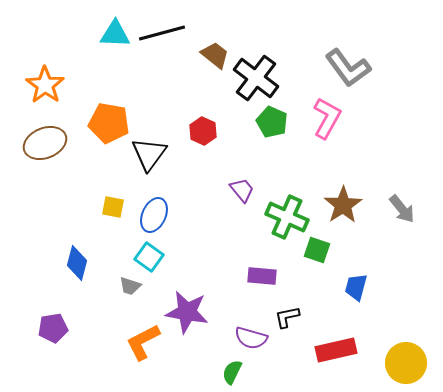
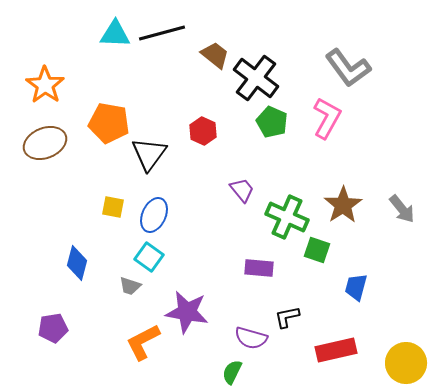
purple rectangle: moved 3 px left, 8 px up
